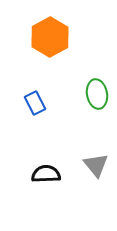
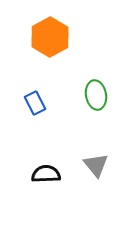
green ellipse: moved 1 px left, 1 px down
